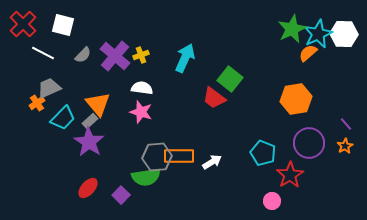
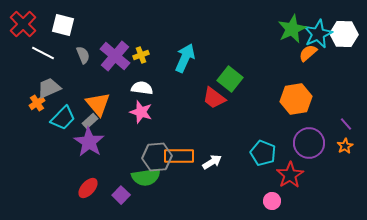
gray semicircle: rotated 66 degrees counterclockwise
